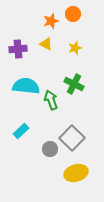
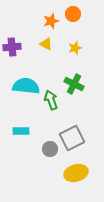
purple cross: moved 6 px left, 2 px up
cyan rectangle: rotated 42 degrees clockwise
gray square: rotated 20 degrees clockwise
